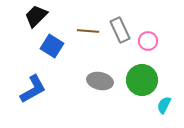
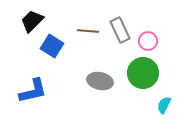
black trapezoid: moved 4 px left, 5 px down
green circle: moved 1 px right, 7 px up
blue L-shape: moved 2 px down; rotated 16 degrees clockwise
